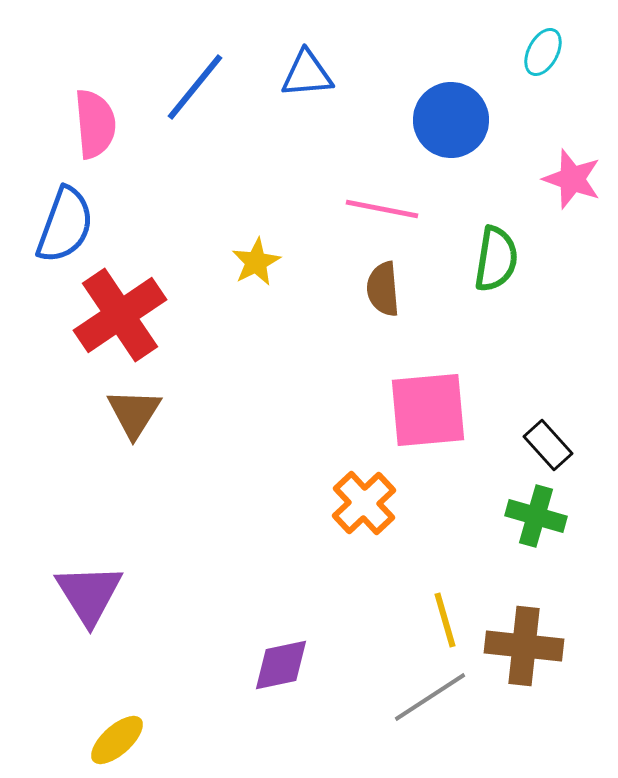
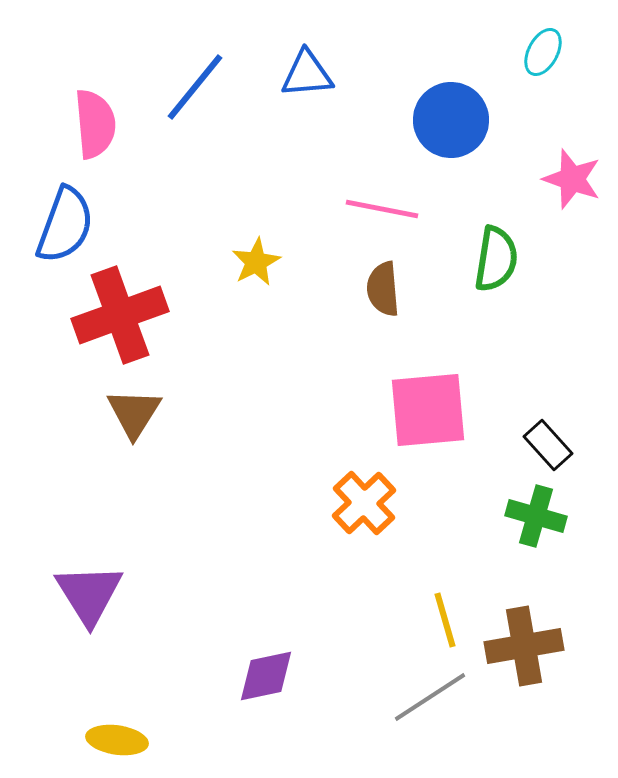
red cross: rotated 14 degrees clockwise
brown cross: rotated 16 degrees counterclockwise
purple diamond: moved 15 px left, 11 px down
yellow ellipse: rotated 50 degrees clockwise
